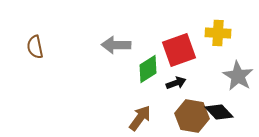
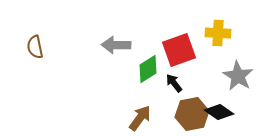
black arrow: moved 2 px left; rotated 108 degrees counterclockwise
black diamond: rotated 12 degrees counterclockwise
brown hexagon: moved 2 px up; rotated 20 degrees counterclockwise
